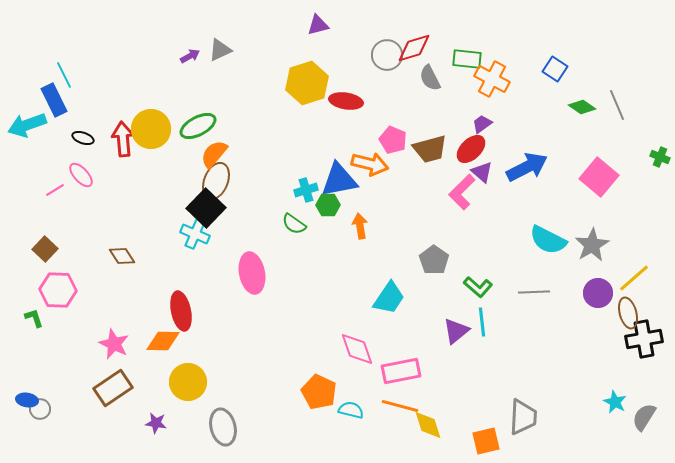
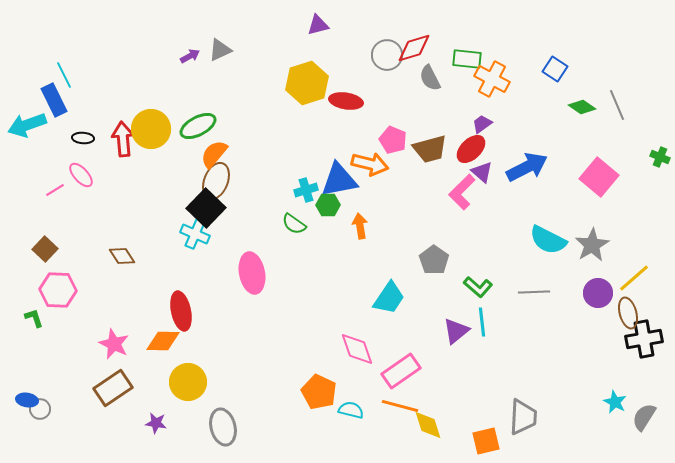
black ellipse at (83, 138): rotated 15 degrees counterclockwise
pink rectangle at (401, 371): rotated 24 degrees counterclockwise
